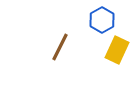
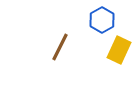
yellow rectangle: moved 2 px right
